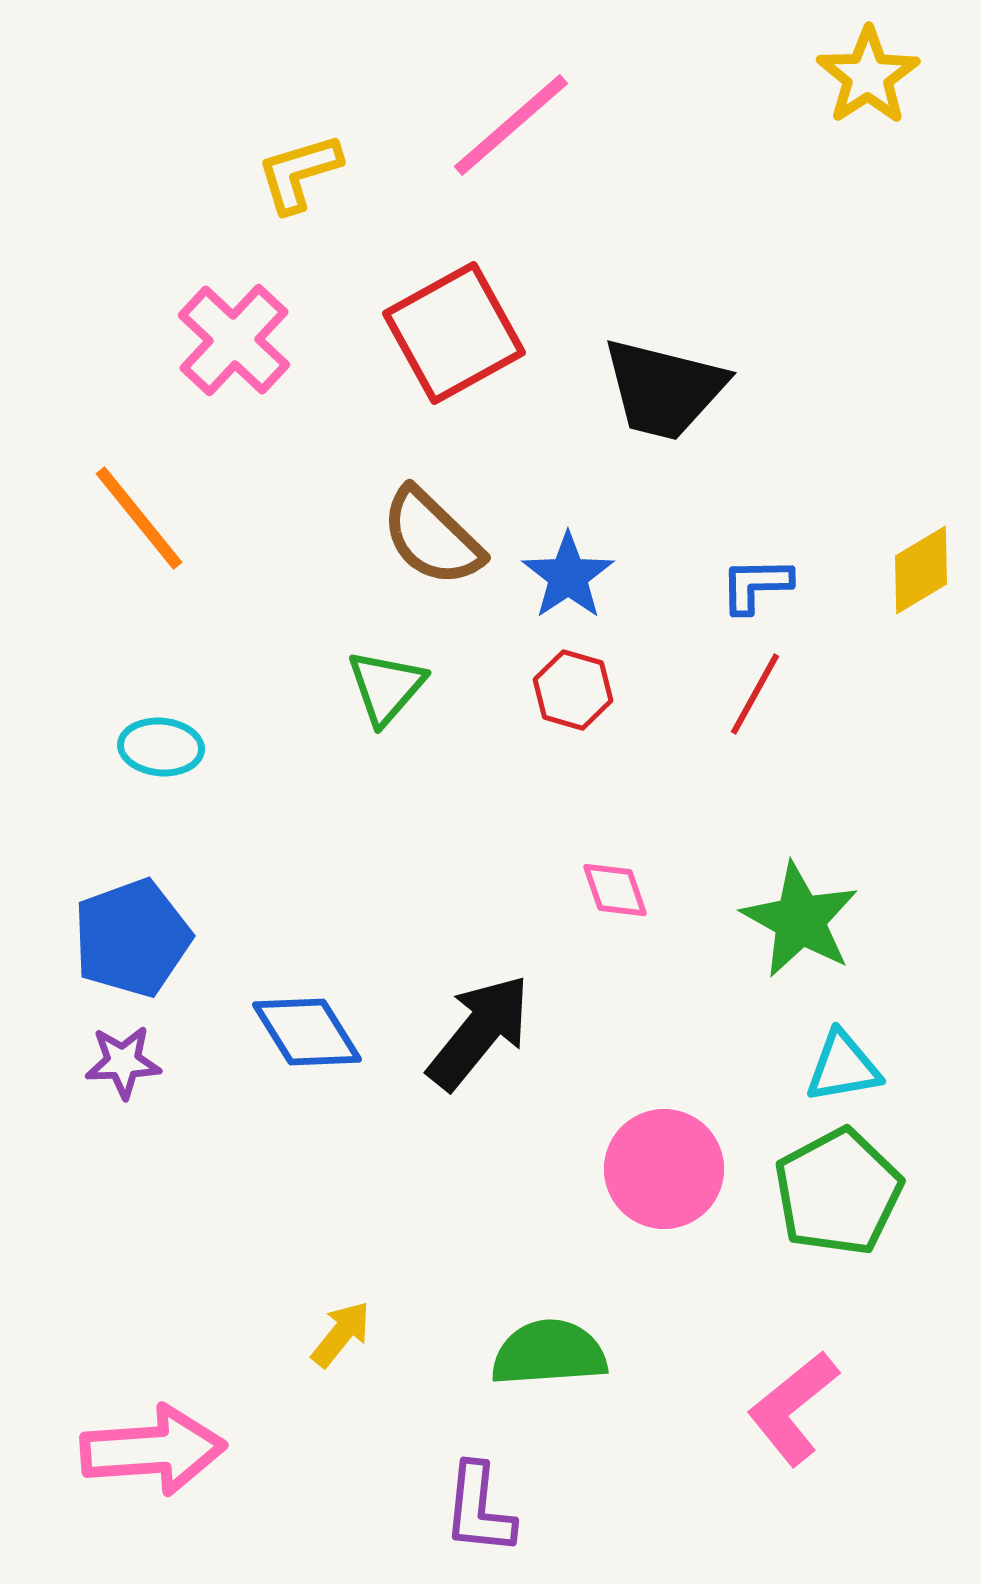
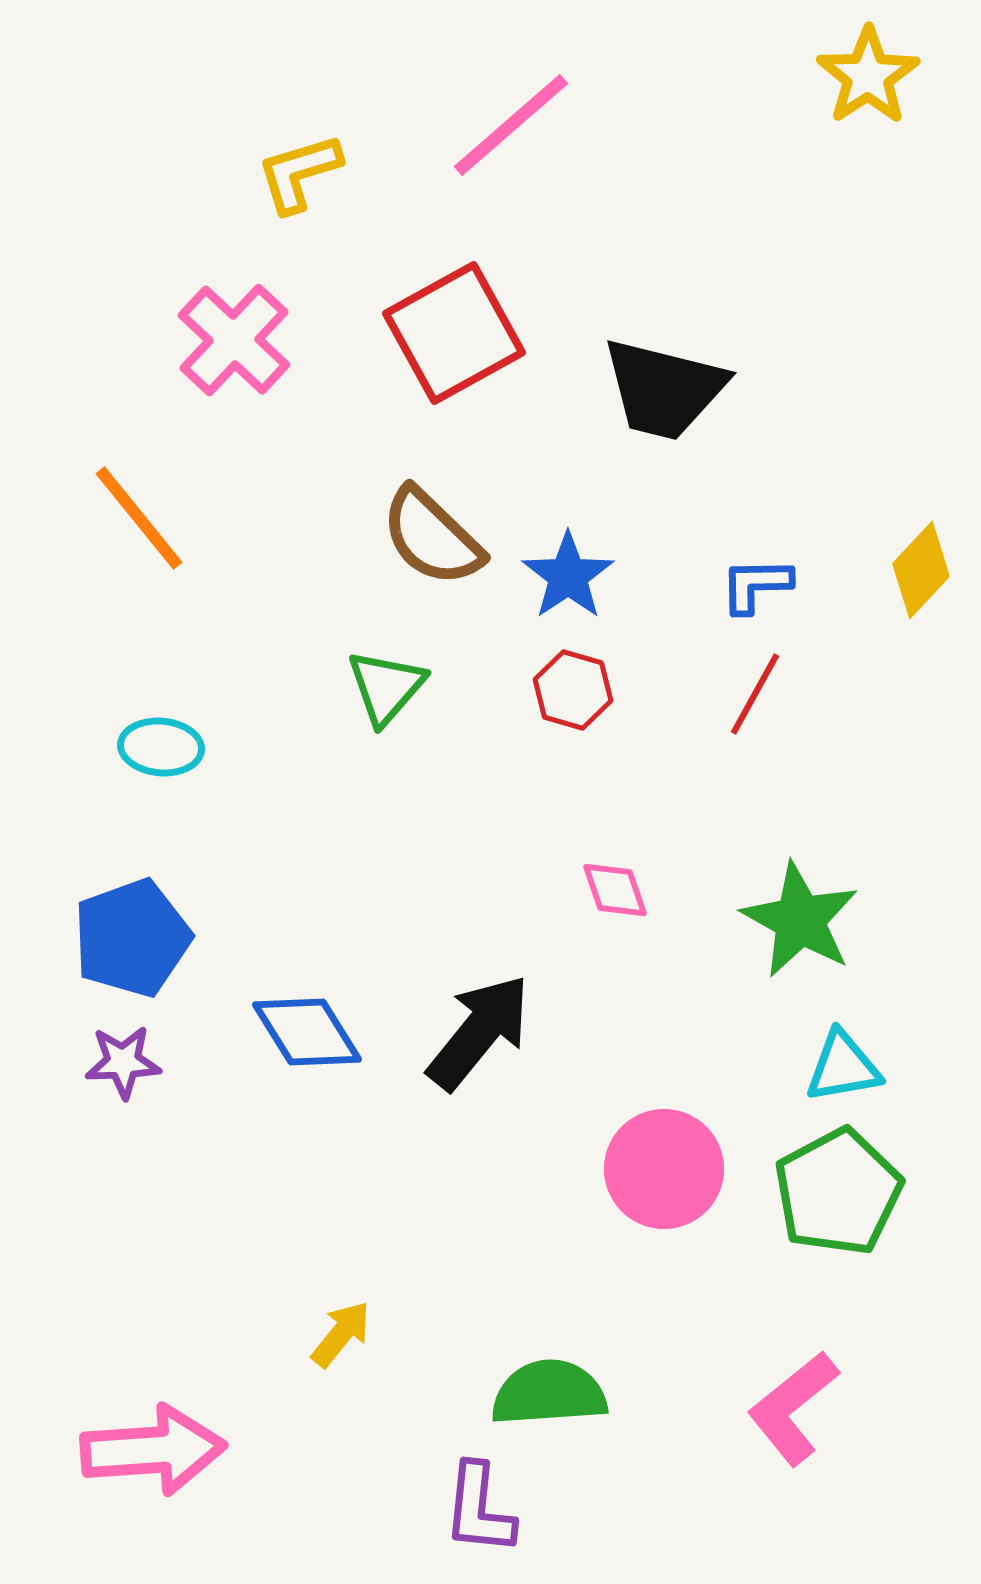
yellow diamond: rotated 16 degrees counterclockwise
green semicircle: moved 40 px down
